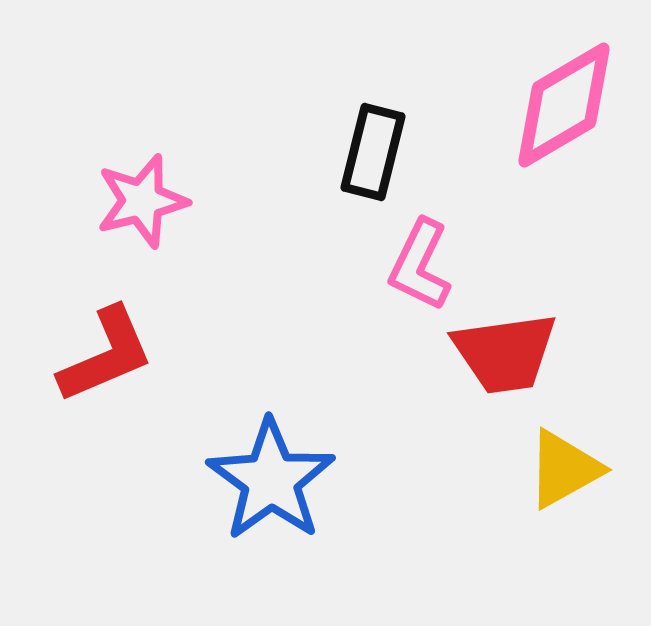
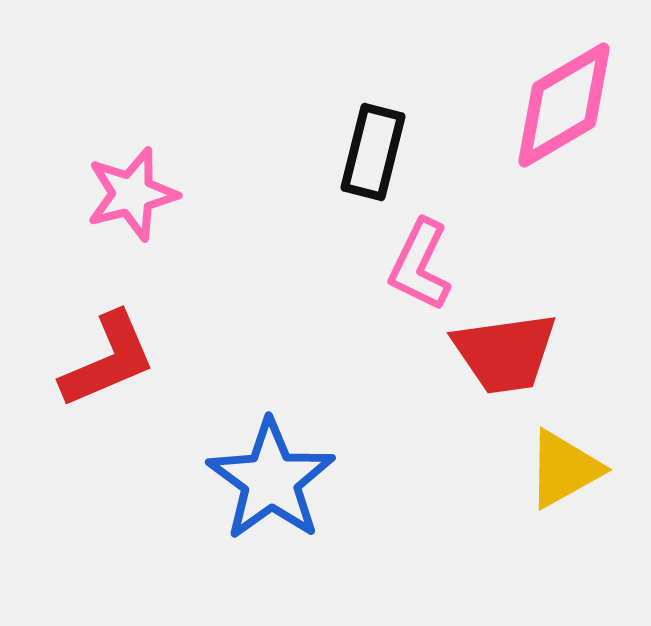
pink star: moved 10 px left, 7 px up
red L-shape: moved 2 px right, 5 px down
